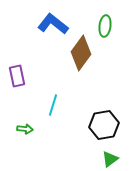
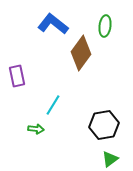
cyan line: rotated 15 degrees clockwise
green arrow: moved 11 px right
